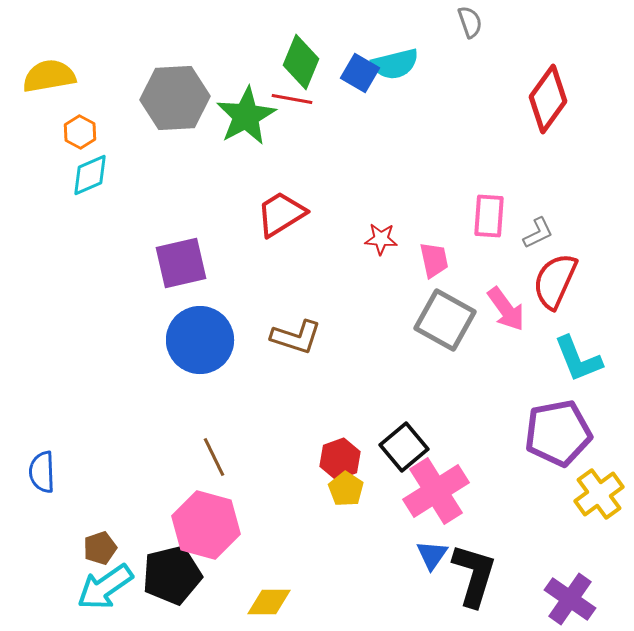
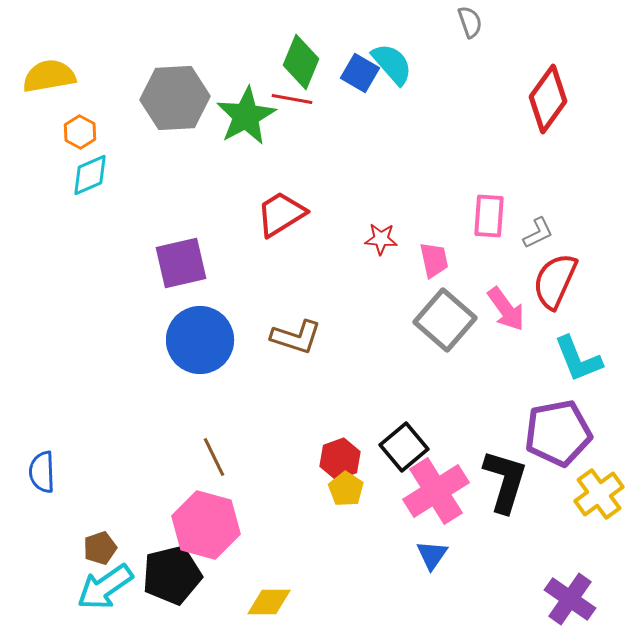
cyan semicircle: moved 3 px left; rotated 117 degrees counterclockwise
gray square: rotated 12 degrees clockwise
black L-shape: moved 31 px right, 94 px up
